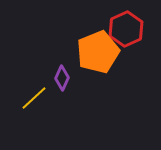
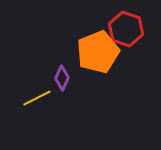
red hexagon: rotated 16 degrees counterclockwise
yellow line: moved 3 px right; rotated 16 degrees clockwise
